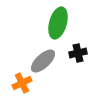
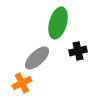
black cross: moved 2 px up
gray ellipse: moved 6 px left, 3 px up
